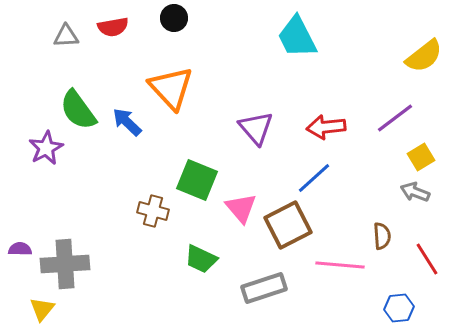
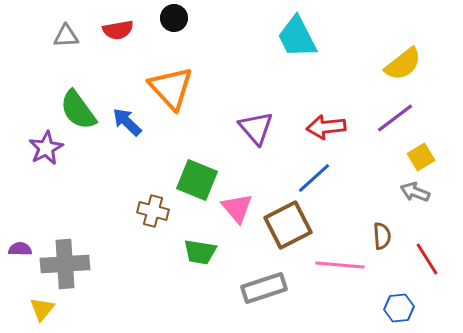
red semicircle: moved 5 px right, 3 px down
yellow semicircle: moved 21 px left, 8 px down
pink triangle: moved 4 px left
green trapezoid: moved 1 px left, 7 px up; rotated 16 degrees counterclockwise
